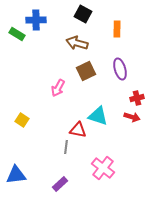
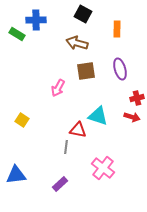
brown square: rotated 18 degrees clockwise
